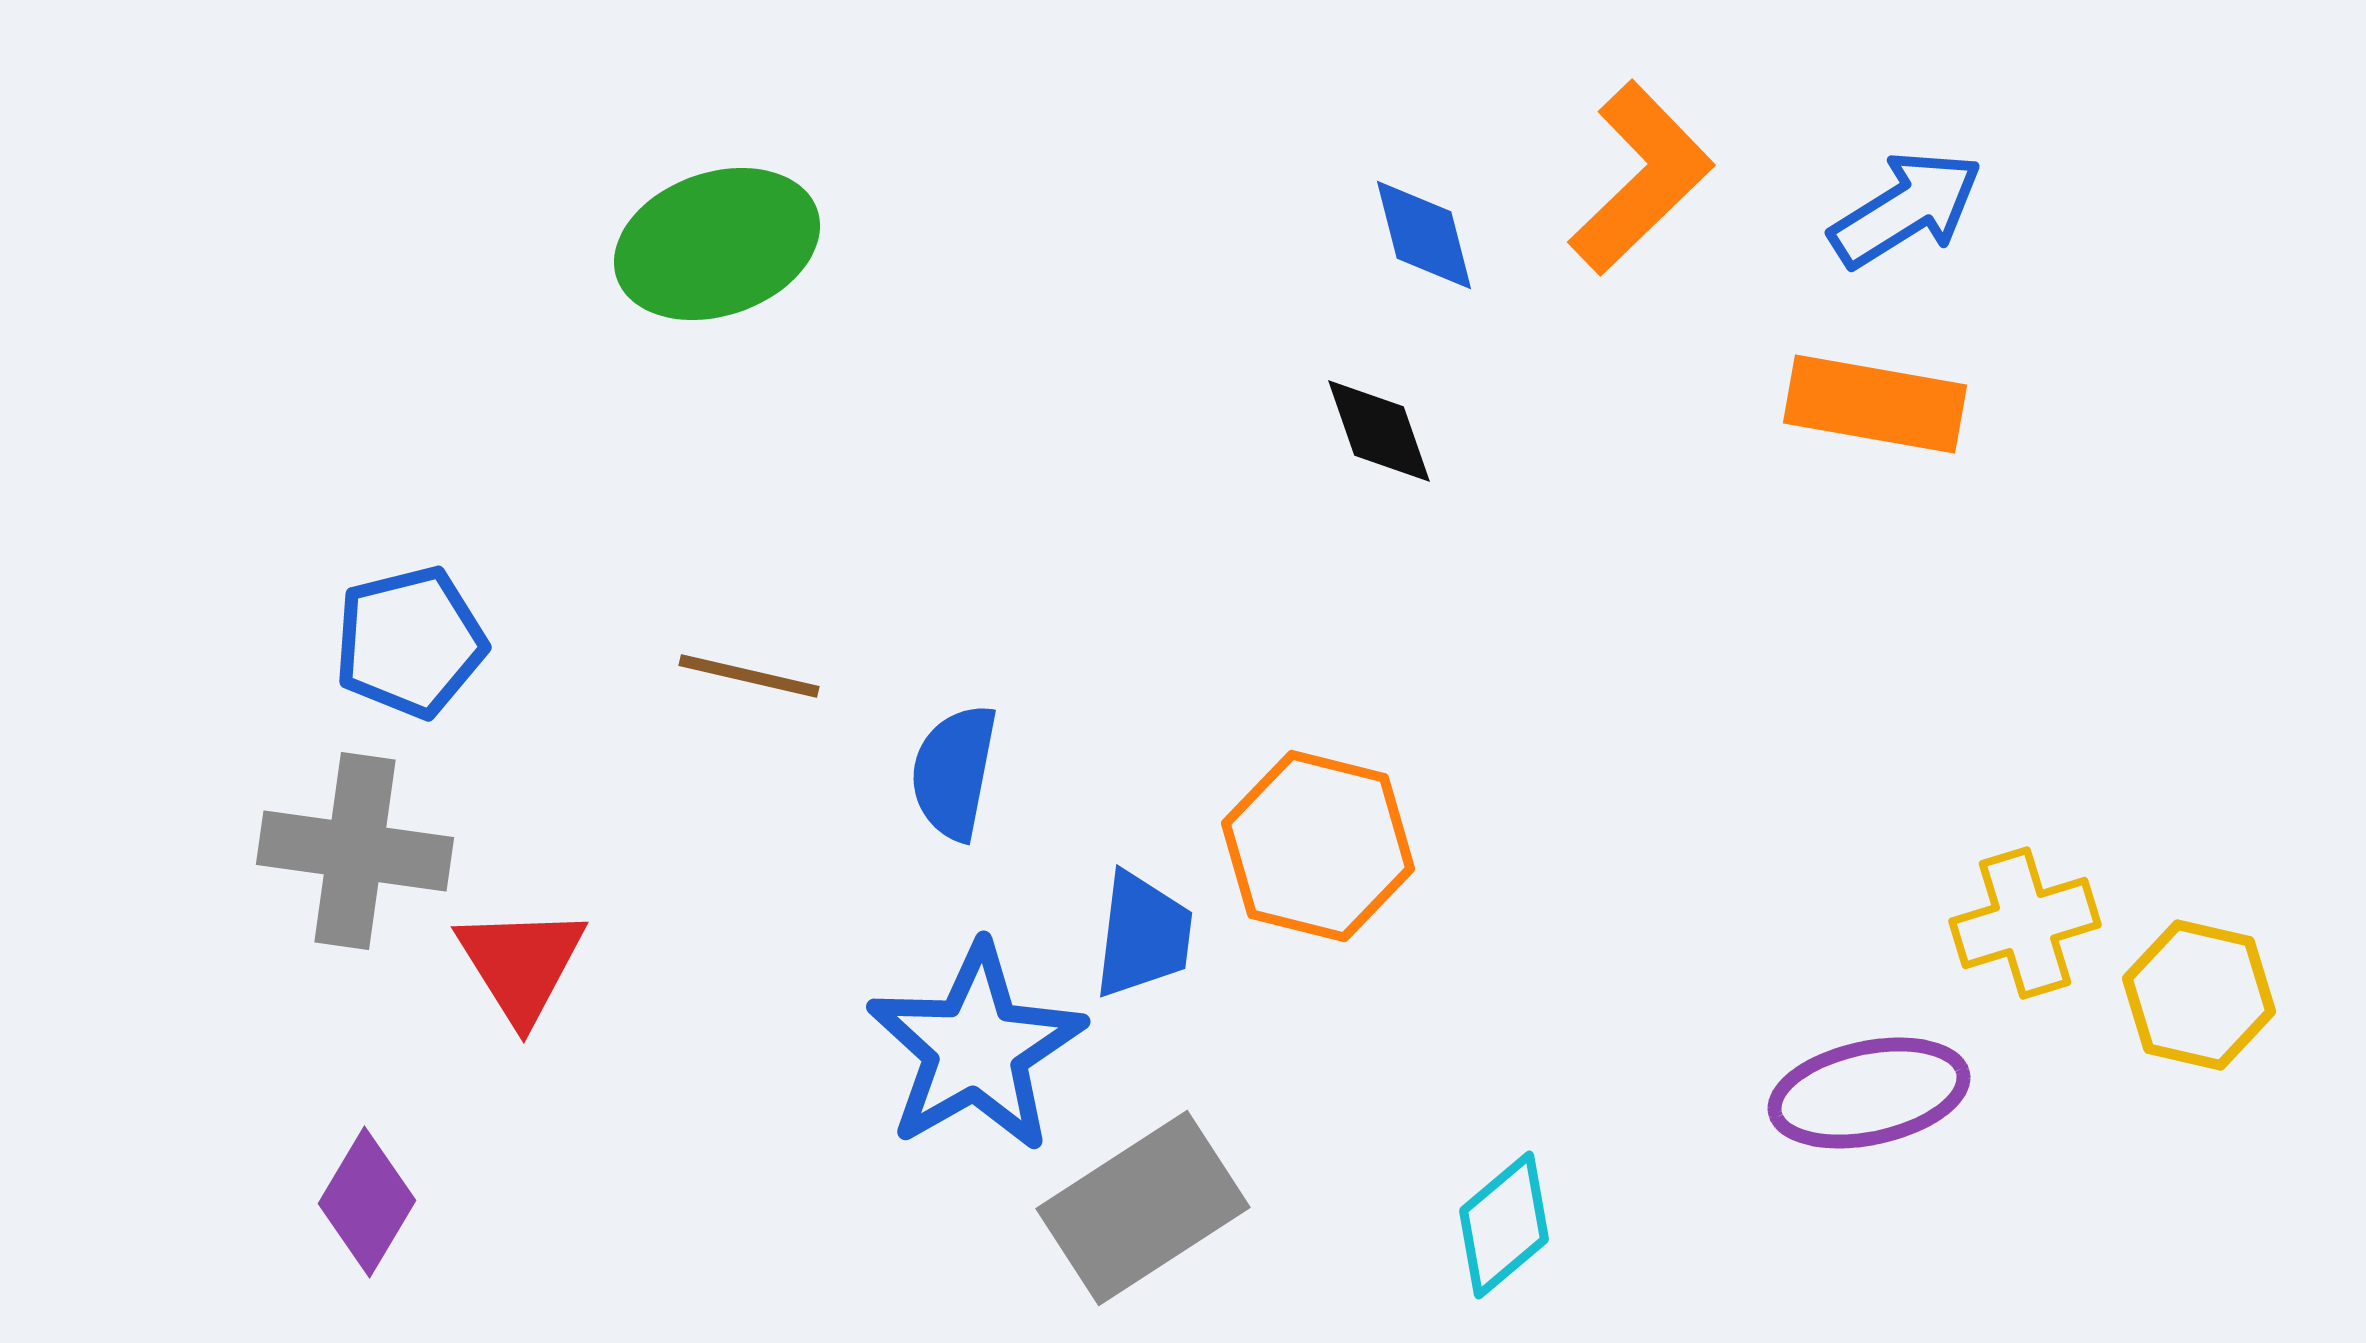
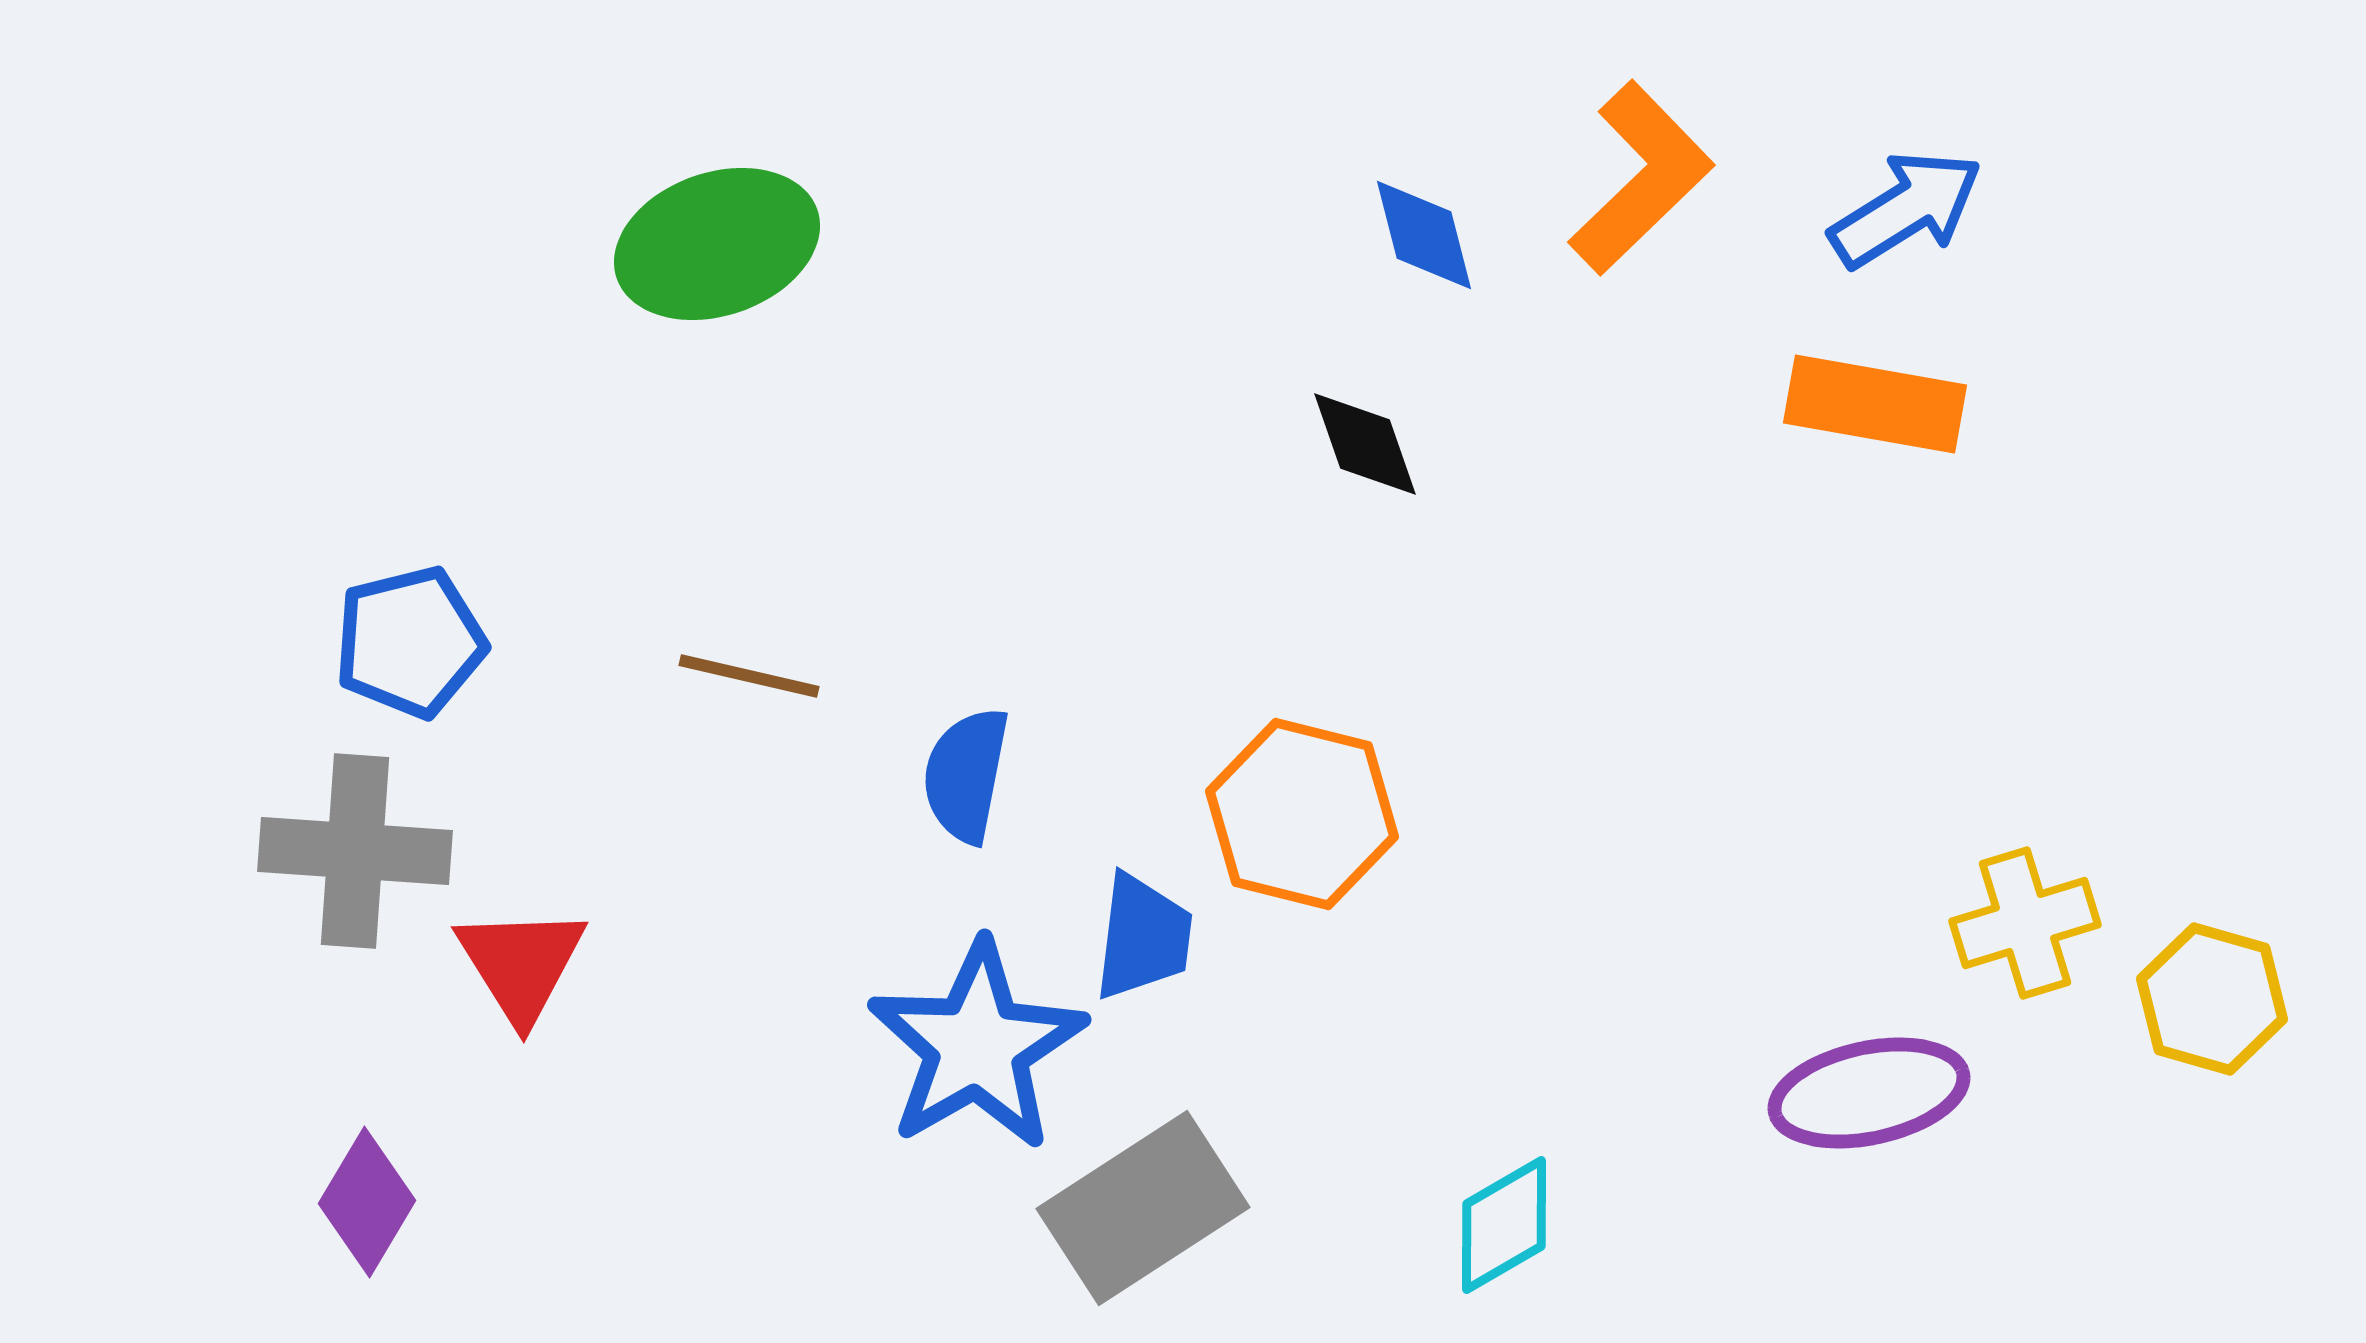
black diamond: moved 14 px left, 13 px down
blue semicircle: moved 12 px right, 3 px down
orange hexagon: moved 16 px left, 32 px up
gray cross: rotated 4 degrees counterclockwise
blue trapezoid: moved 2 px down
yellow hexagon: moved 13 px right, 4 px down; rotated 3 degrees clockwise
blue star: moved 1 px right, 2 px up
cyan diamond: rotated 10 degrees clockwise
